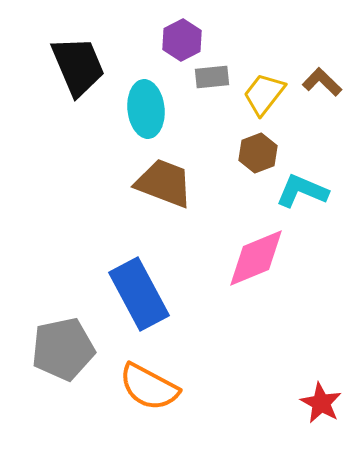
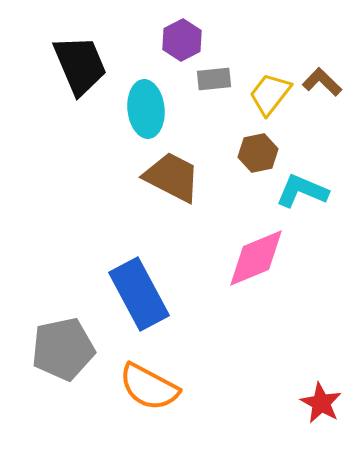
black trapezoid: moved 2 px right, 1 px up
gray rectangle: moved 2 px right, 2 px down
yellow trapezoid: moved 6 px right
brown hexagon: rotated 9 degrees clockwise
brown trapezoid: moved 8 px right, 6 px up; rotated 6 degrees clockwise
